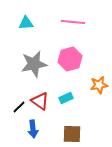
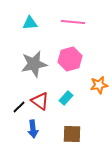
cyan triangle: moved 4 px right
cyan rectangle: rotated 24 degrees counterclockwise
